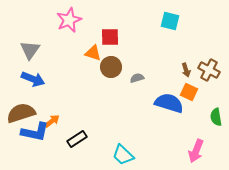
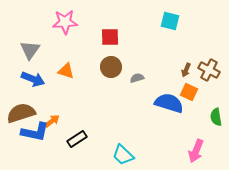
pink star: moved 4 px left, 2 px down; rotated 20 degrees clockwise
orange triangle: moved 27 px left, 18 px down
brown arrow: rotated 40 degrees clockwise
